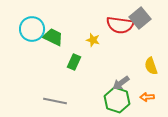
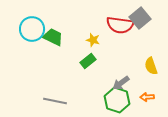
green rectangle: moved 14 px right, 1 px up; rotated 28 degrees clockwise
